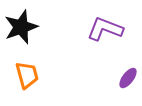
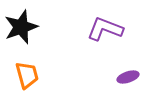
purple ellipse: moved 1 px up; rotated 35 degrees clockwise
